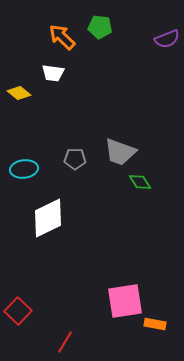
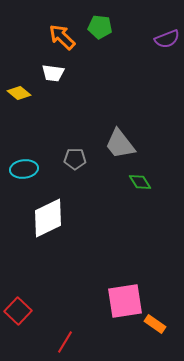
gray trapezoid: moved 8 px up; rotated 32 degrees clockwise
orange rectangle: rotated 25 degrees clockwise
